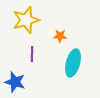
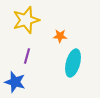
purple line: moved 5 px left, 2 px down; rotated 14 degrees clockwise
